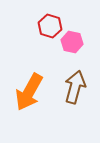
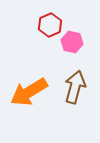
red hexagon: moved 1 px up; rotated 20 degrees clockwise
orange arrow: rotated 30 degrees clockwise
